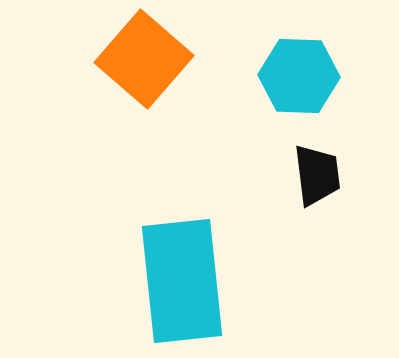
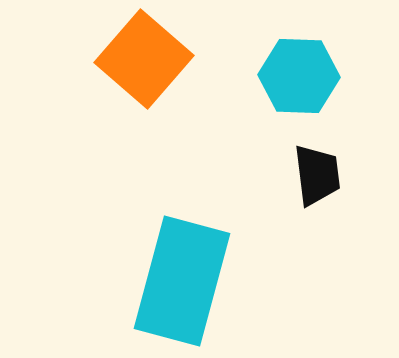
cyan rectangle: rotated 21 degrees clockwise
